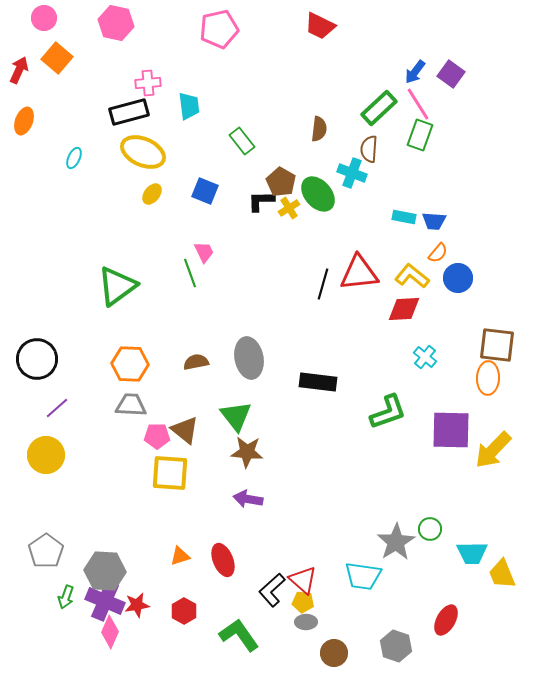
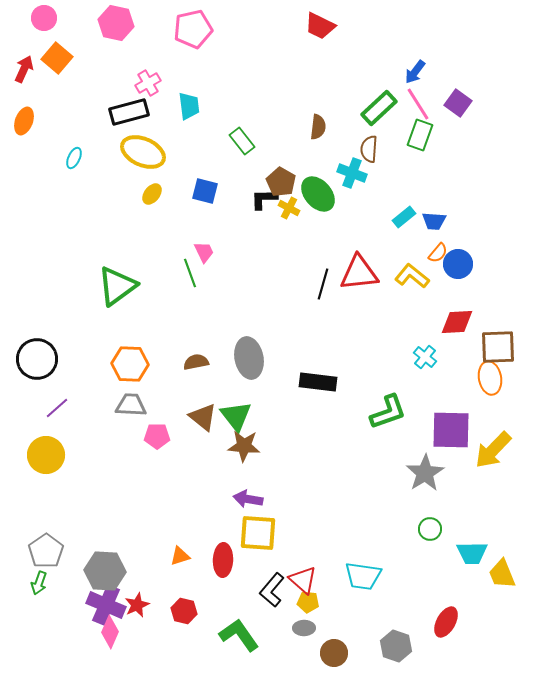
pink pentagon at (219, 29): moved 26 px left
red arrow at (19, 70): moved 5 px right, 1 px up
purple square at (451, 74): moved 7 px right, 29 px down
pink cross at (148, 83): rotated 25 degrees counterclockwise
brown semicircle at (319, 129): moved 1 px left, 2 px up
blue square at (205, 191): rotated 8 degrees counterclockwise
black L-shape at (261, 201): moved 3 px right, 2 px up
yellow cross at (289, 208): rotated 30 degrees counterclockwise
cyan rectangle at (404, 217): rotated 50 degrees counterclockwise
blue circle at (458, 278): moved 14 px up
red diamond at (404, 309): moved 53 px right, 13 px down
brown square at (497, 345): moved 1 px right, 2 px down; rotated 9 degrees counterclockwise
orange ellipse at (488, 378): moved 2 px right; rotated 12 degrees counterclockwise
brown triangle at (185, 430): moved 18 px right, 13 px up
brown star at (247, 452): moved 3 px left, 6 px up
yellow square at (170, 473): moved 88 px right, 60 px down
gray star at (396, 542): moved 29 px right, 69 px up
red ellipse at (223, 560): rotated 24 degrees clockwise
black L-shape at (272, 590): rotated 8 degrees counterclockwise
green arrow at (66, 597): moved 27 px left, 14 px up
purple cross at (105, 601): moved 1 px right, 4 px down
yellow pentagon at (303, 602): moved 5 px right
red star at (137, 605): rotated 15 degrees counterclockwise
red hexagon at (184, 611): rotated 15 degrees counterclockwise
red ellipse at (446, 620): moved 2 px down
gray ellipse at (306, 622): moved 2 px left, 6 px down
